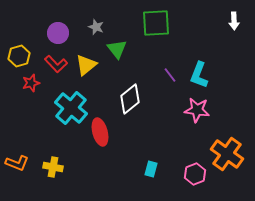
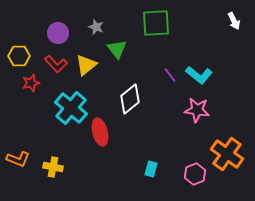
white arrow: rotated 24 degrees counterclockwise
yellow hexagon: rotated 15 degrees clockwise
cyan L-shape: rotated 72 degrees counterclockwise
orange L-shape: moved 1 px right, 4 px up
